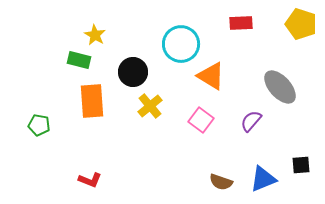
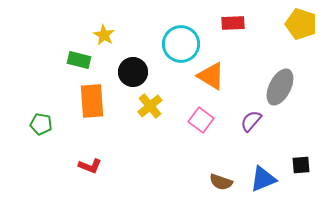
red rectangle: moved 8 px left
yellow star: moved 9 px right
gray ellipse: rotated 69 degrees clockwise
green pentagon: moved 2 px right, 1 px up
red L-shape: moved 14 px up
